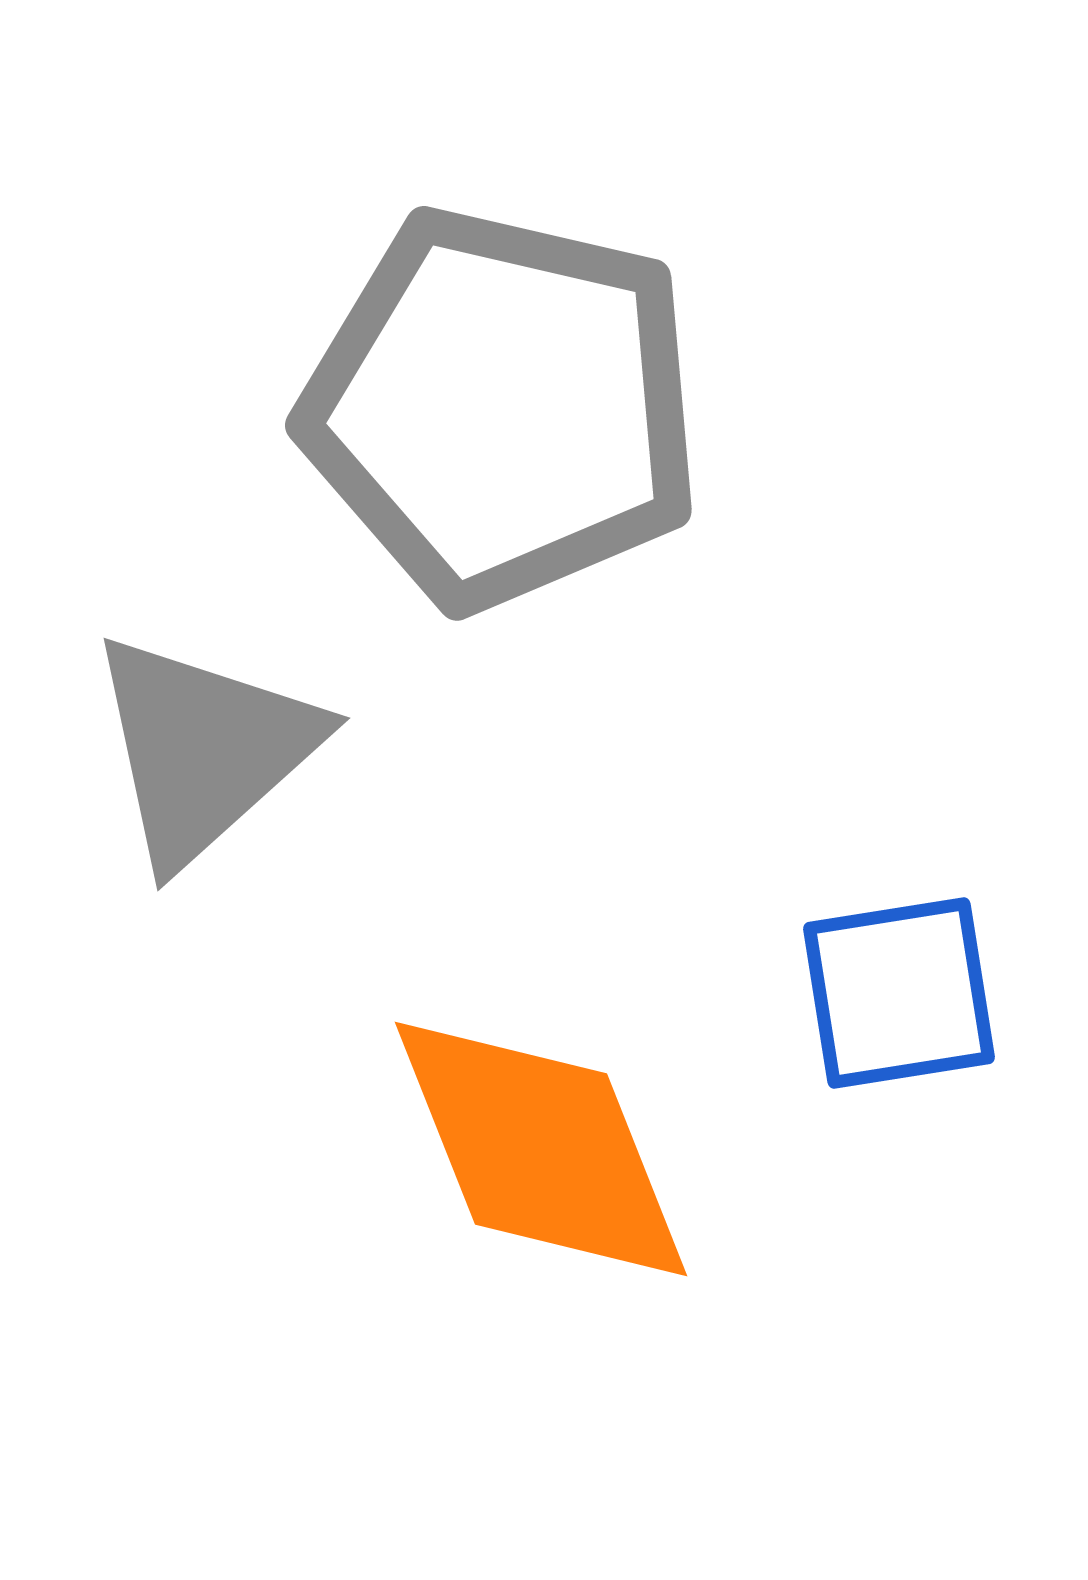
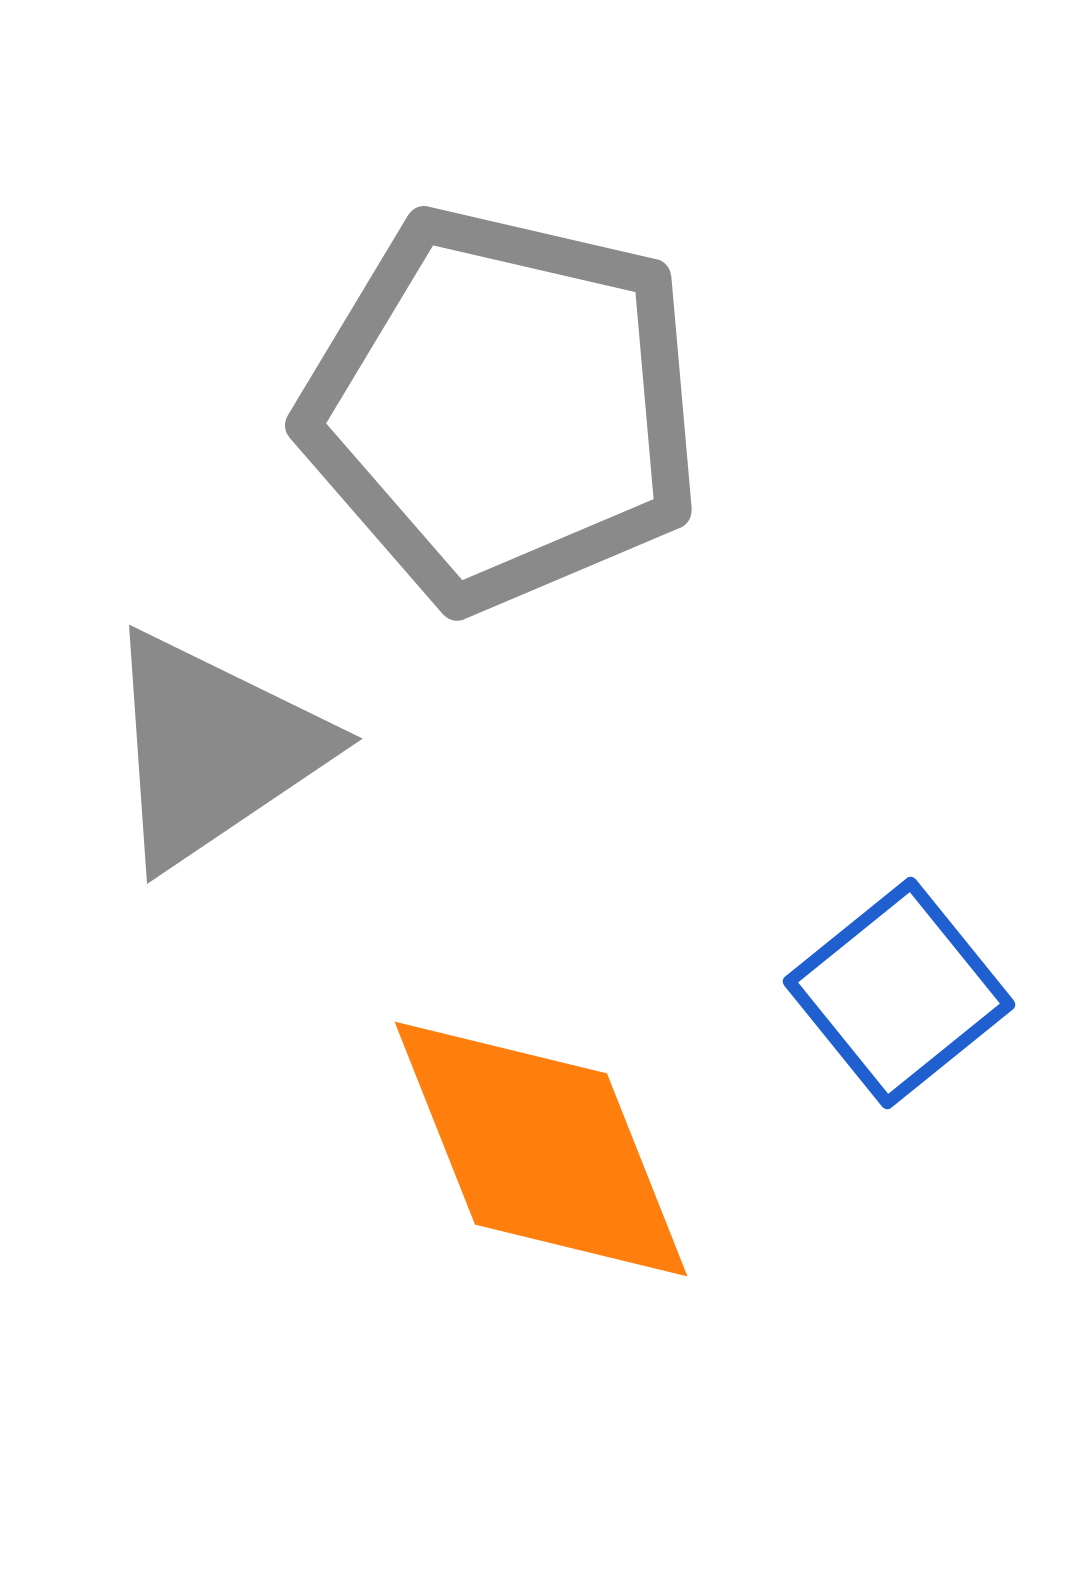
gray triangle: moved 9 px right; rotated 8 degrees clockwise
blue square: rotated 30 degrees counterclockwise
